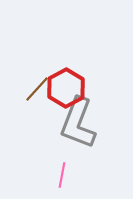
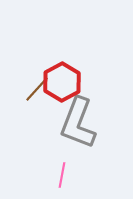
red hexagon: moved 4 px left, 6 px up
